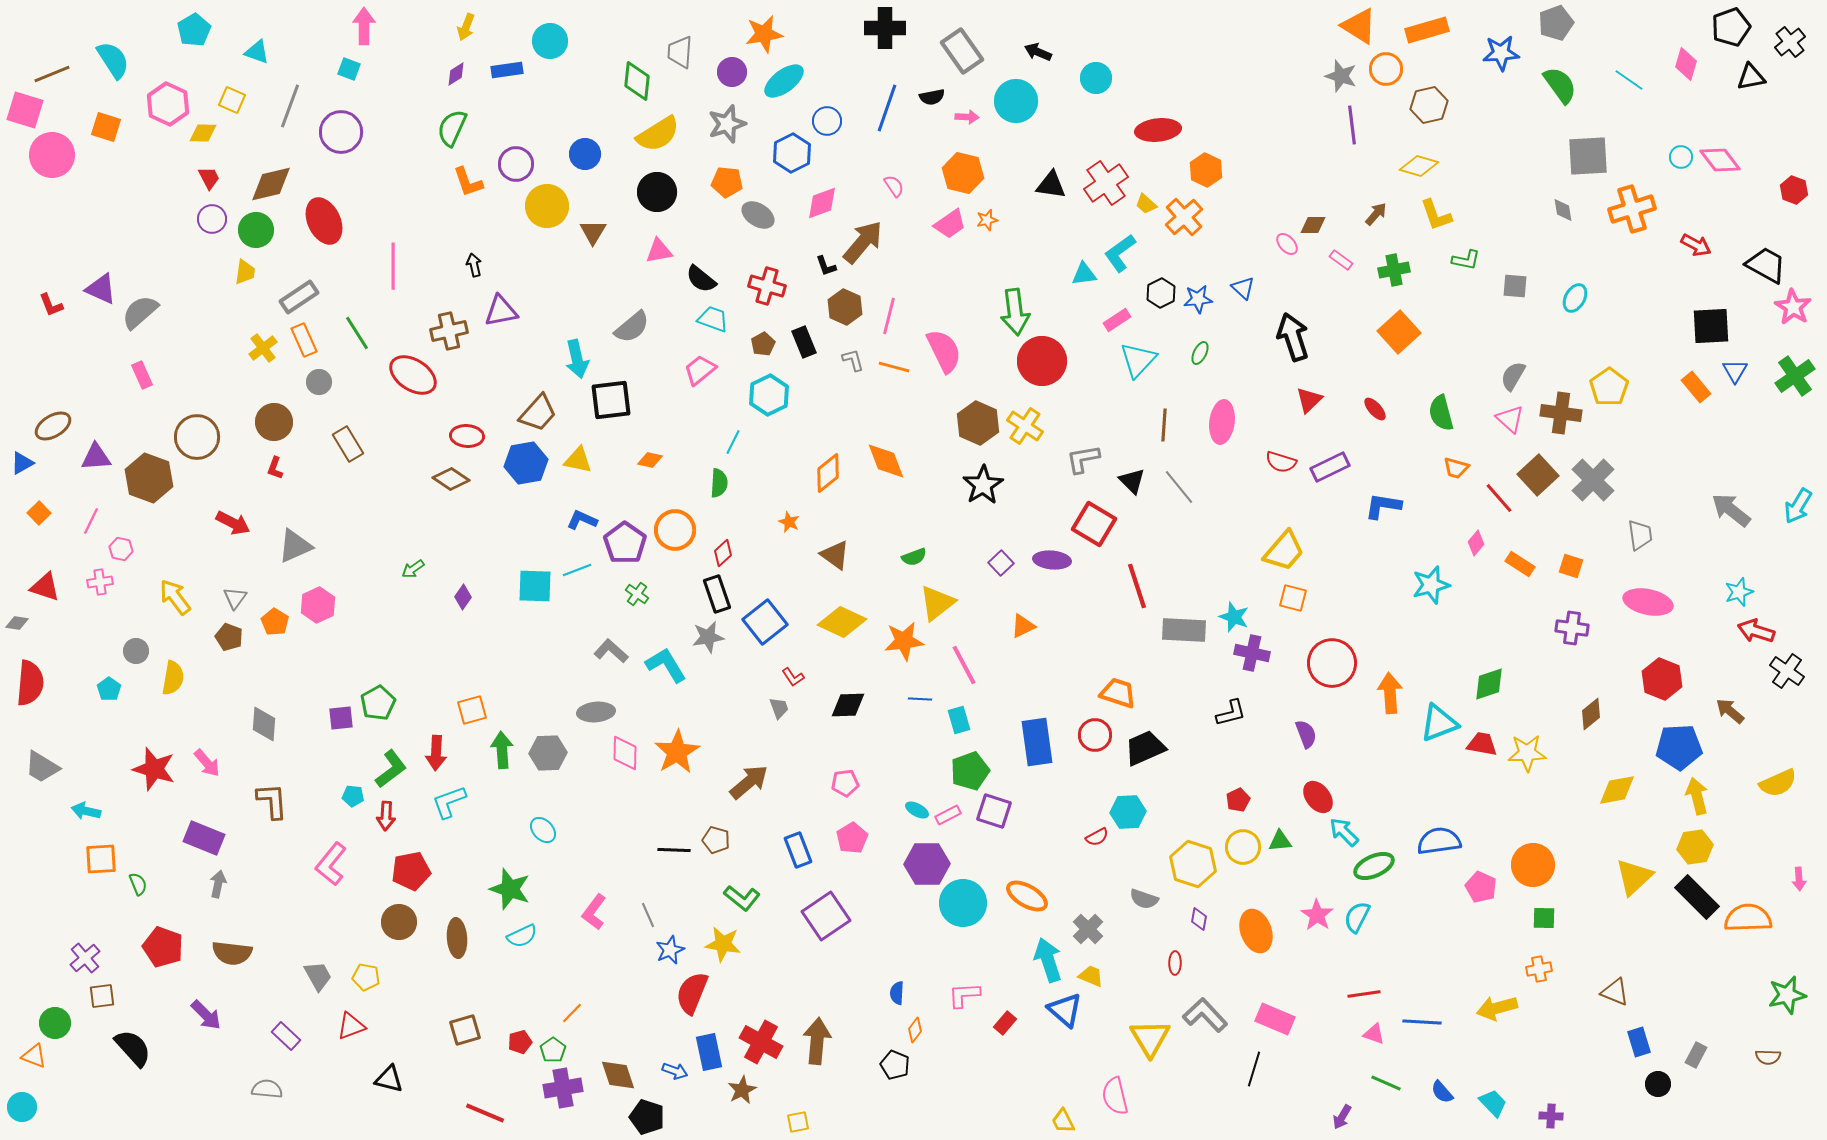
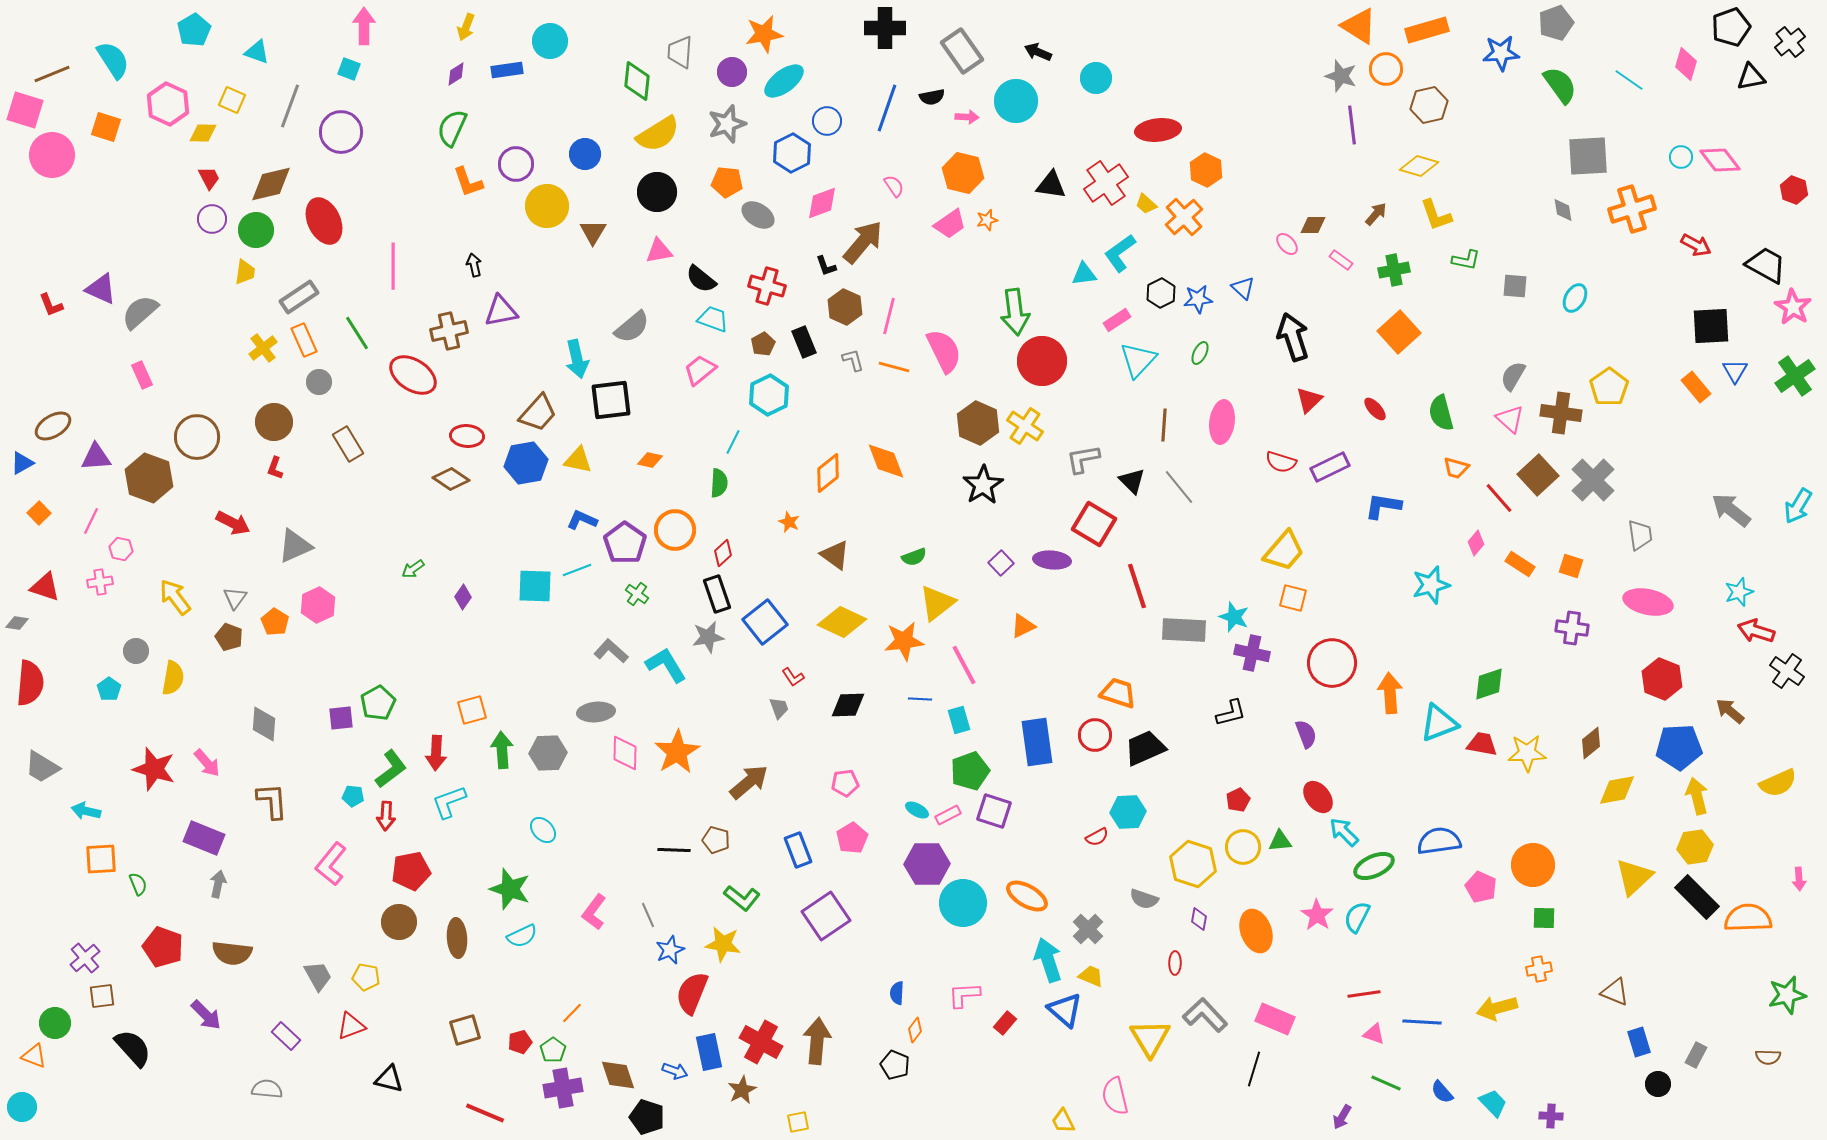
brown diamond at (1591, 714): moved 29 px down
